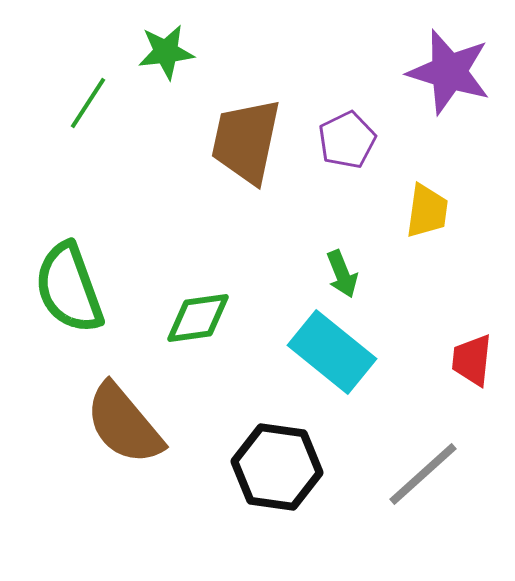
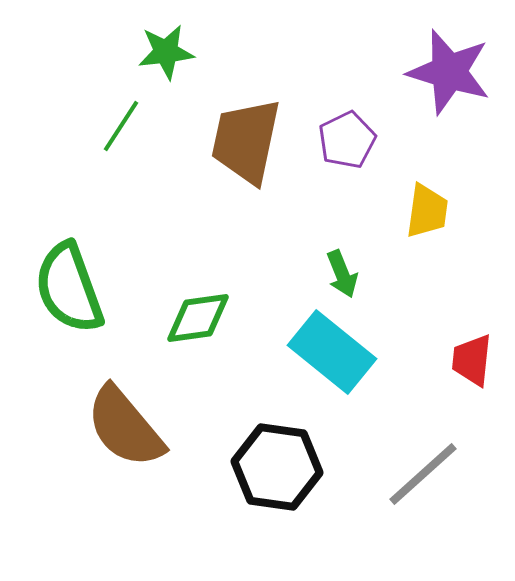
green line: moved 33 px right, 23 px down
brown semicircle: moved 1 px right, 3 px down
